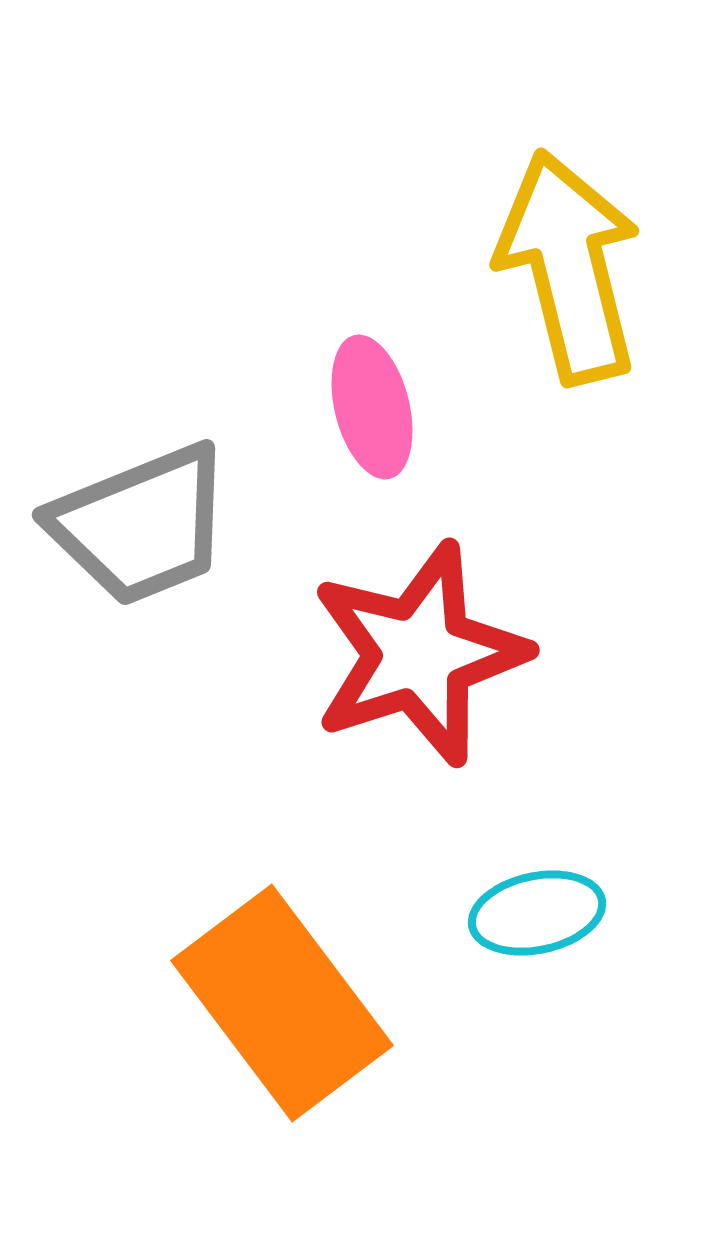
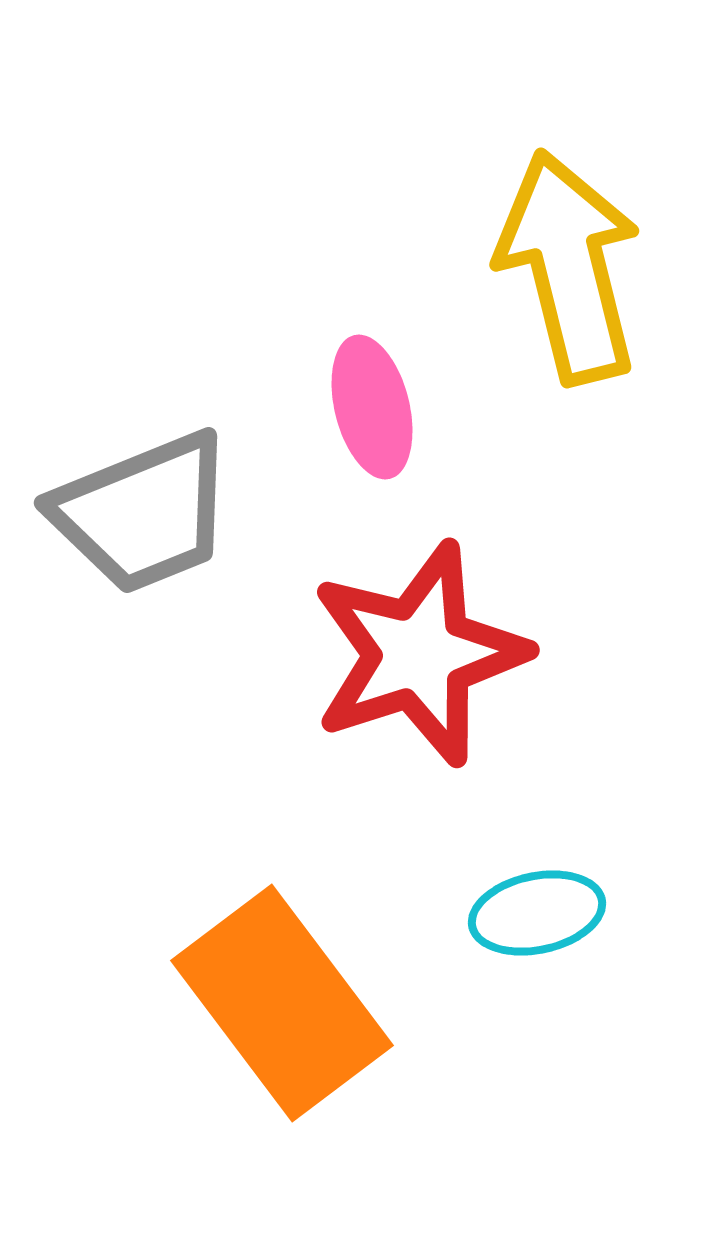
gray trapezoid: moved 2 px right, 12 px up
